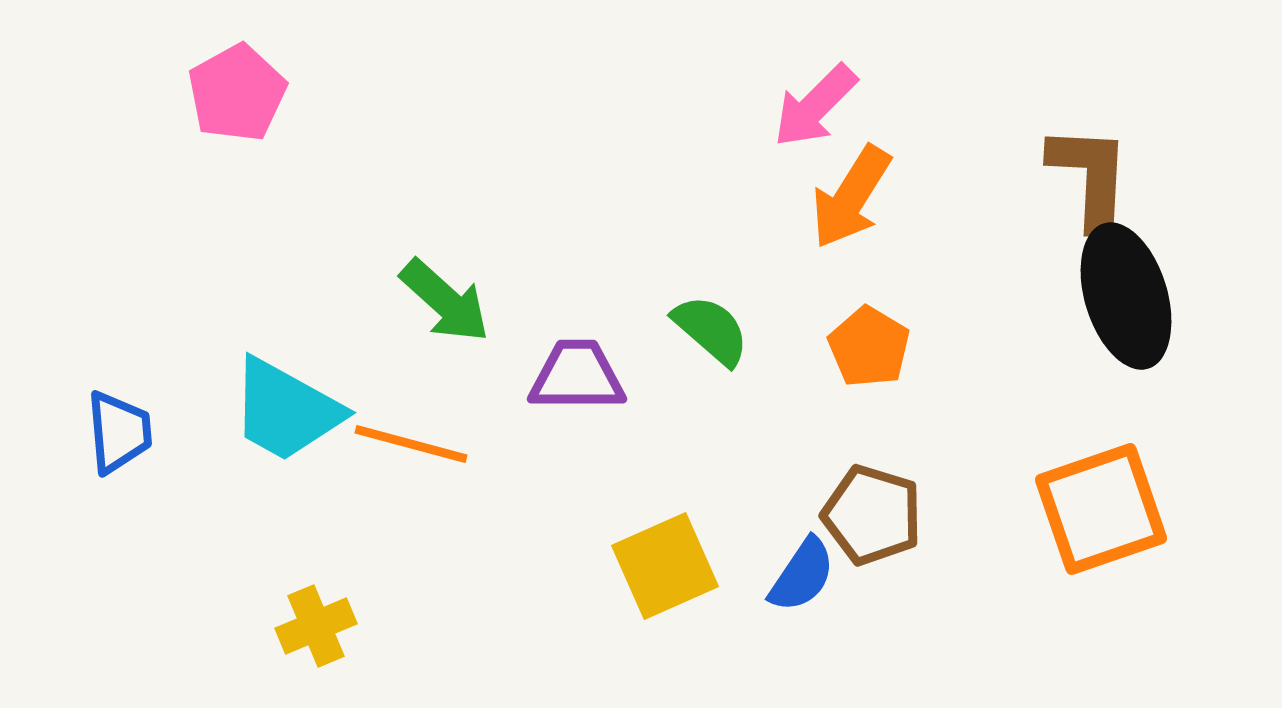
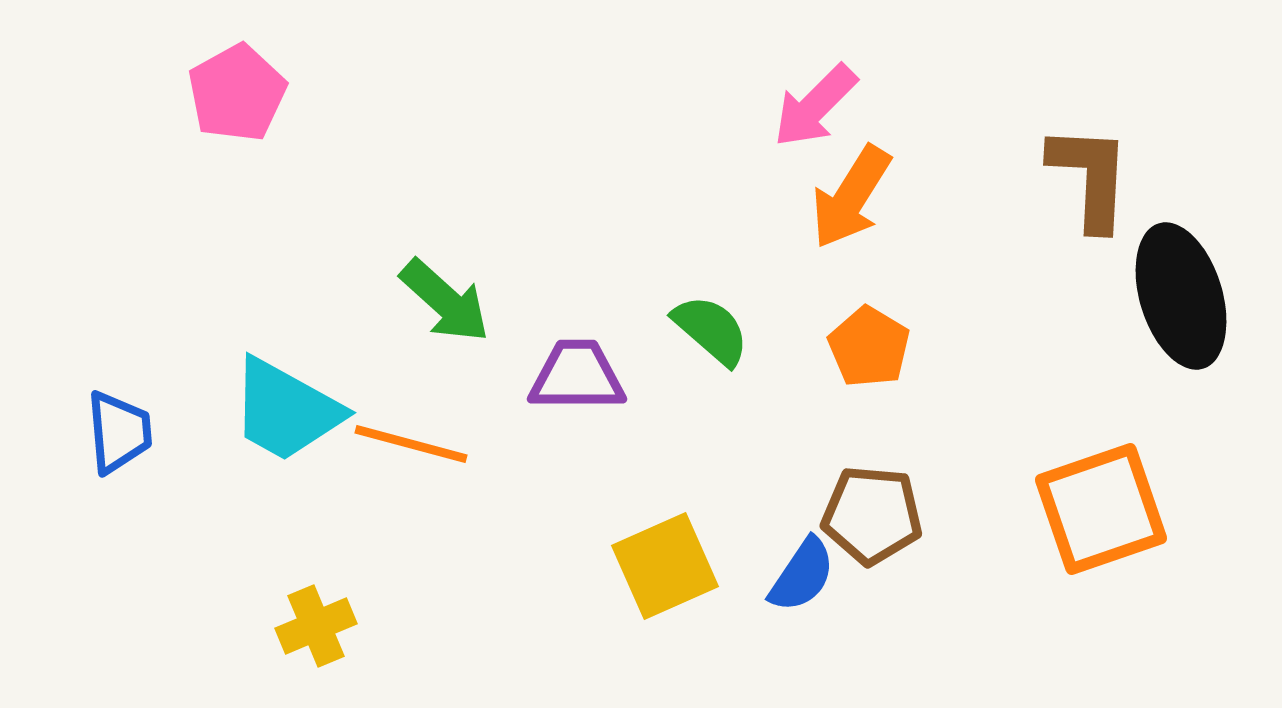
black ellipse: moved 55 px right
brown pentagon: rotated 12 degrees counterclockwise
